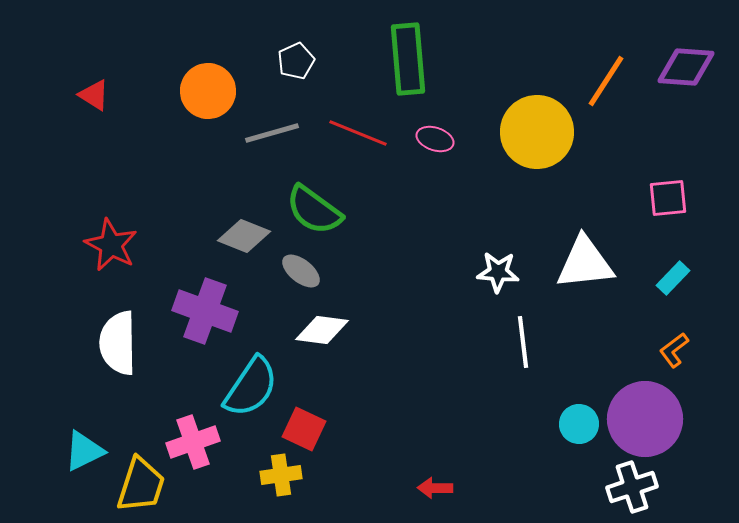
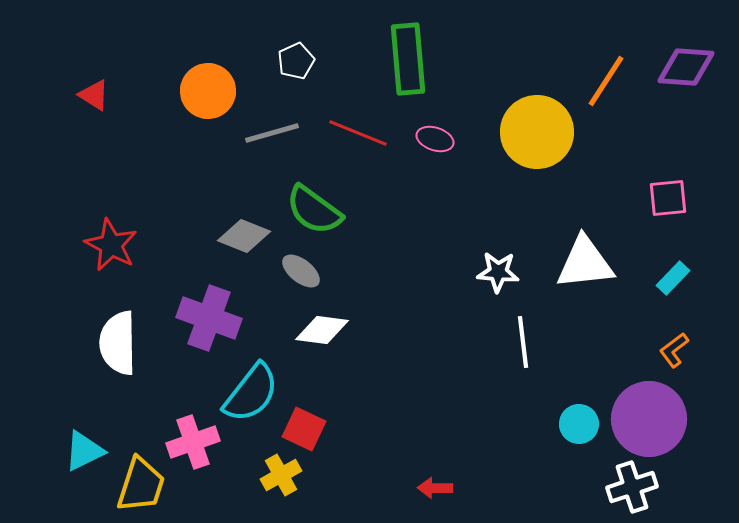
purple cross: moved 4 px right, 7 px down
cyan semicircle: moved 6 px down; rotated 4 degrees clockwise
purple circle: moved 4 px right
yellow cross: rotated 21 degrees counterclockwise
